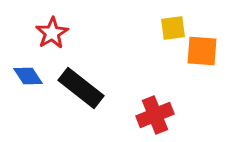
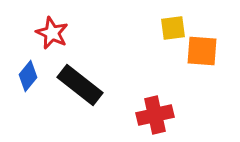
red star: rotated 16 degrees counterclockwise
blue diamond: rotated 72 degrees clockwise
black rectangle: moved 1 px left, 3 px up
red cross: rotated 9 degrees clockwise
